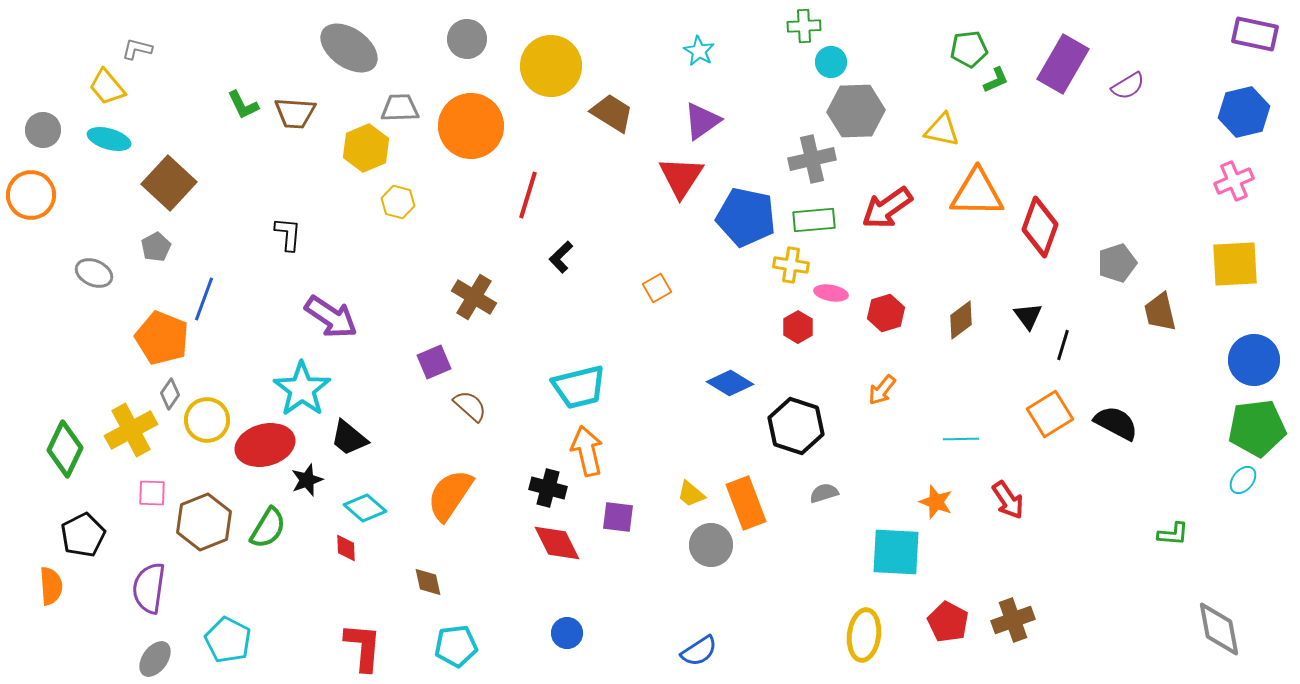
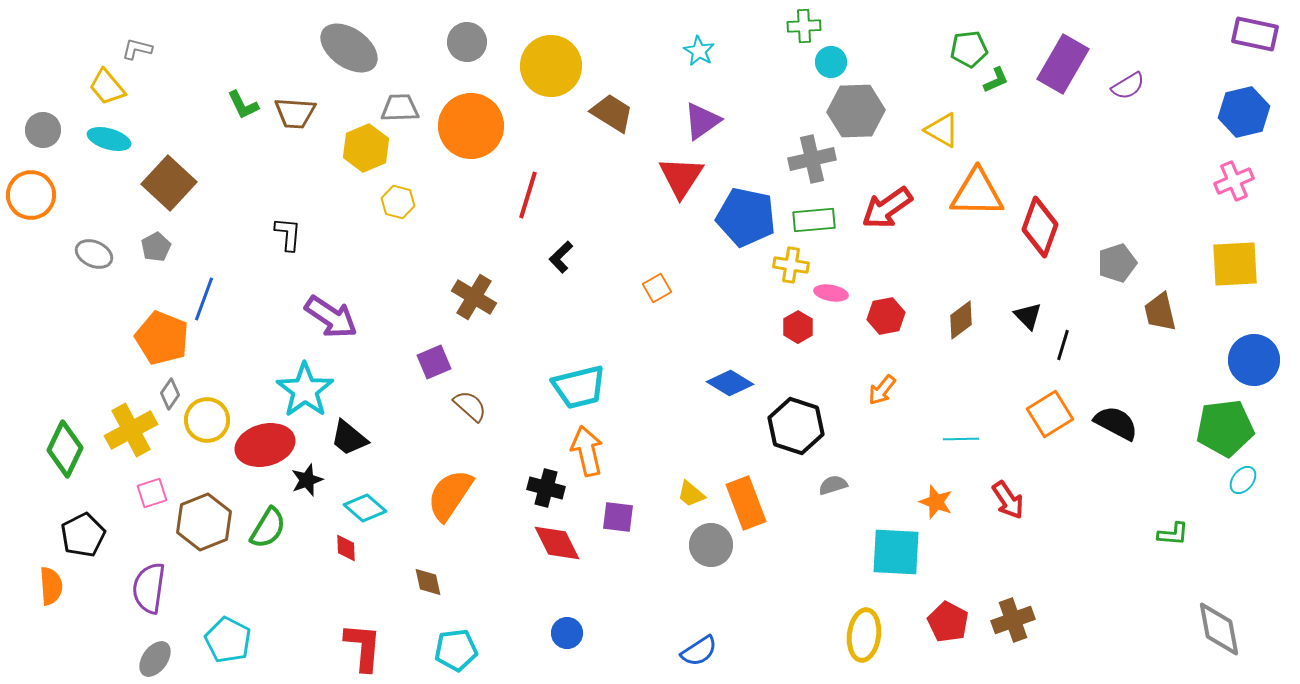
gray circle at (467, 39): moved 3 px down
yellow triangle at (942, 130): rotated 18 degrees clockwise
gray ellipse at (94, 273): moved 19 px up
red hexagon at (886, 313): moved 3 px down; rotated 6 degrees clockwise
black triangle at (1028, 316): rotated 8 degrees counterclockwise
cyan star at (302, 389): moved 3 px right, 1 px down
green pentagon at (1257, 428): moved 32 px left
black cross at (548, 488): moved 2 px left
pink square at (152, 493): rotated 20 degrees counterclockwise
gray semicircle at (824, 493): moved 9 px right, 8 px up
cyan pentagon at (456, 646): moved 4 px down
